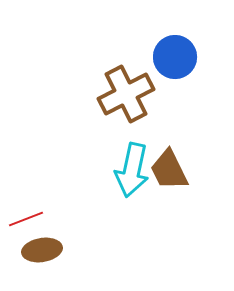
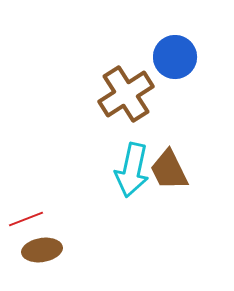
brown cross: rotated 6 degrees counterclockwise
